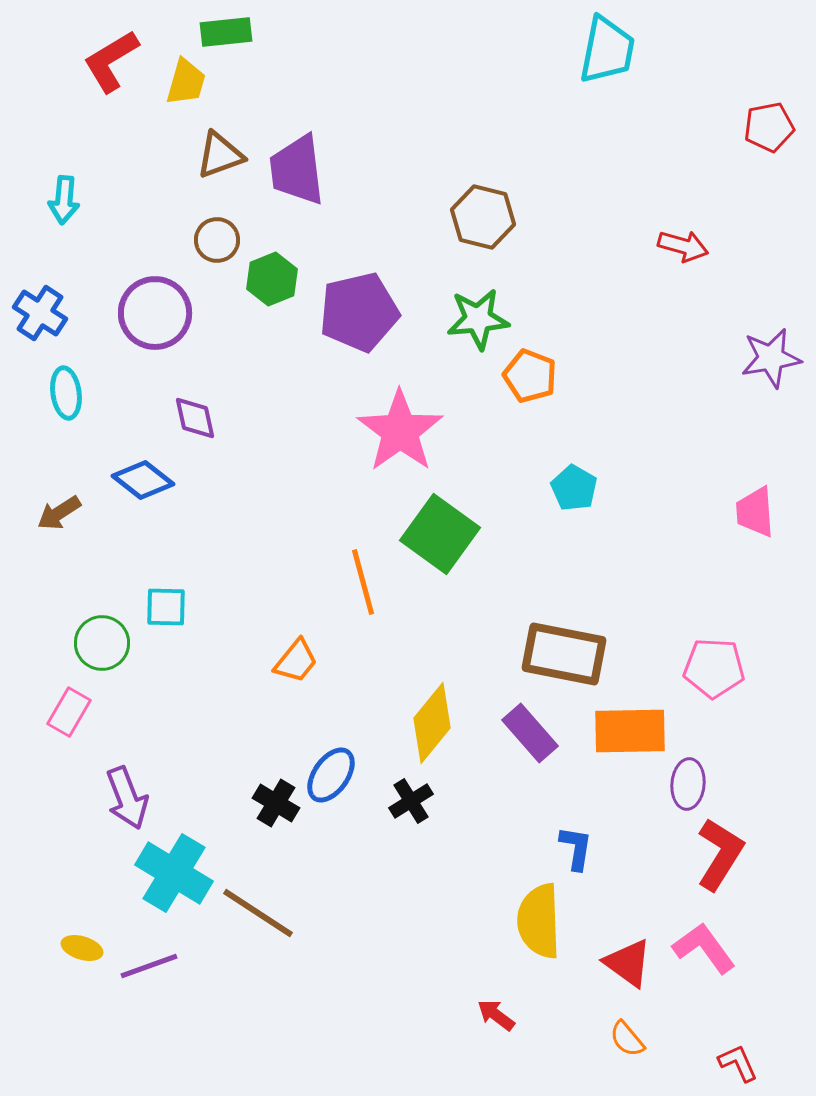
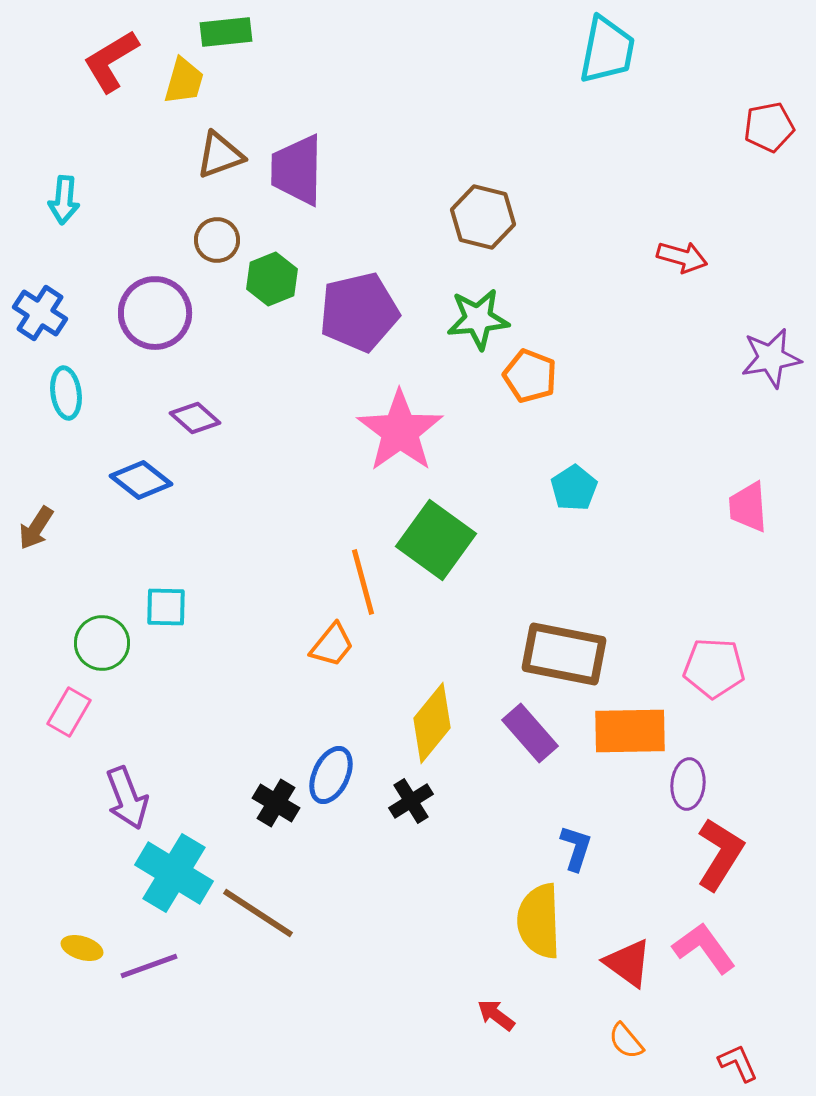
yellow trapezoid at (186, 82): moved 2 px left, 1 px up
purple trapezoid at (297, 170): rotated 8 degrees clockwise
red arrow at (683, 246): moved 1 px left, 11 px down
purple diamond at (195, 418): rotated 36 degrees counterclockwise
blue diamond at (143, 480): moved 2 px left
cyan pentagon at (574, 488): rotated 9 degrees clockwise
pink trapezoid at (755, 512): moved 7 px left, 5 px up
brown arrow at (59, 513): moved 23 px left, 15 px down; rotated 24 degrees counterclockwise
green square at (440, 534): moved 4 px left, 6 px down
orange trapezoid at (296, 661): moved 36 px right, 16 px up
blue ellipse at (331, 775): rotated 10 degrees counterclockwise
blue L-shape at (576, 848): rotated 9 degrees clockwise
orange semicircle at (627, 1039): moved 1 px left, 2 px down
